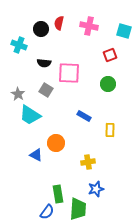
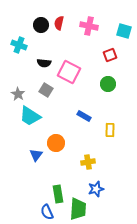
black circle: moved 4 px up
pink square: moved 1 px up; rotated 25 degrees clockwise
cyan trapezoid: moved 1 px down
blue triangle: rotated 40 degrees clockwise
blue semicircle: rotated 119 degrees clockwise
